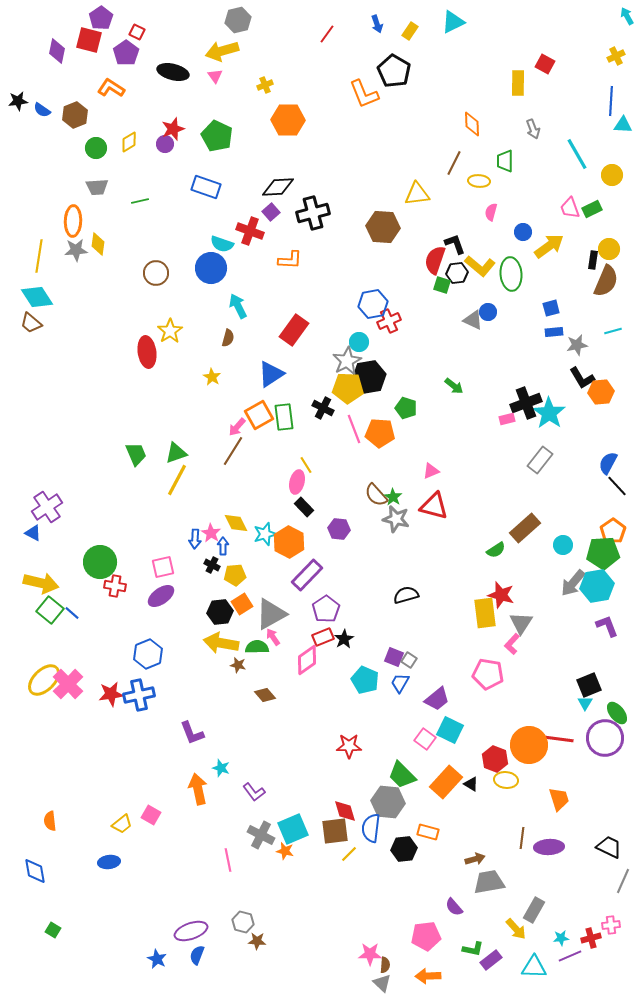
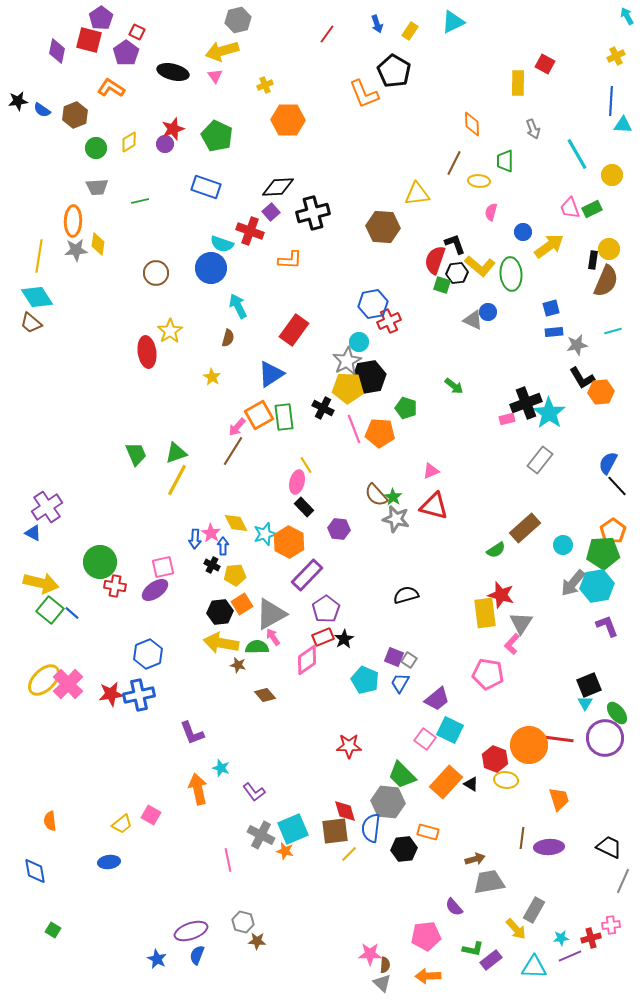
purple ellipse at (161, 596): moved 6 px left, 6 px up
